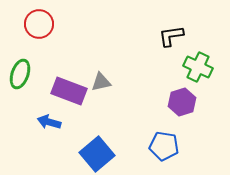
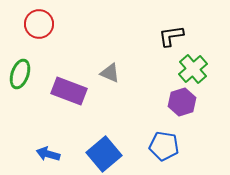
green cross: moved 5 px left, 2 px down; rotated 24 degrees clockwise
gray triangle: moved 9 px right, 9 px up; rotated 35 degrees clockwise
blue arrow: moved 1 px left, 32 px down
blue square: moved 7 px right
